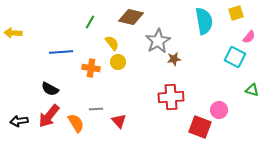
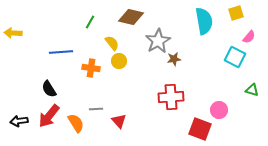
yellow circle: moved 1 px right, 1 px up
black semicircle: moved 1 px left; rotated 30 degrees clockwise
red square: moved 2 px down
